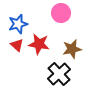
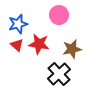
pink circle: moved 2 px left, 2 px down
